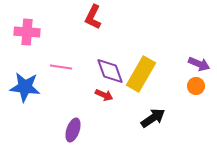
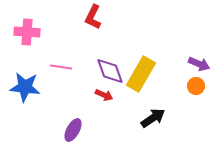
purple ellipse: rotated 10 degrees clockwise
